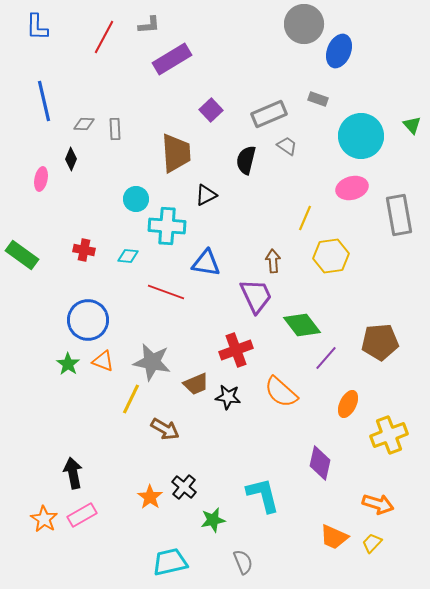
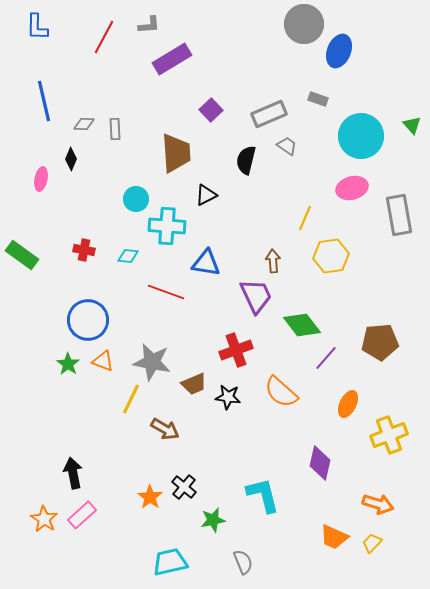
brown trapezoid at (196, 384): moved 2 px left
pink rectangle at (82, 515): rotated 12 degrees counterclockwise
